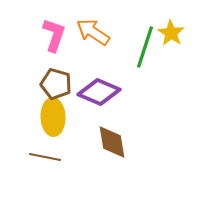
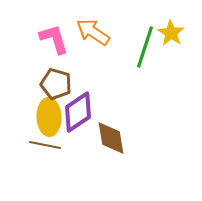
pink L-shape: moved 4 px down; rotated 36 degrees counterclockwise
purple diamond: moved 21 px left, 20 px down; rotated 57 degrees counterclockwise
yellow ellipse: moved 4 px left
brown diamond: moved 1 px left, 4 px up
brown line: moved 12 px up
